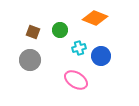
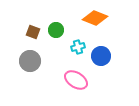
green circle: moved 4 px left
cyan cross: moved 1 px left, 1 px up
gray circle: moved 1 px down
